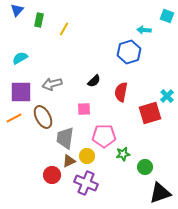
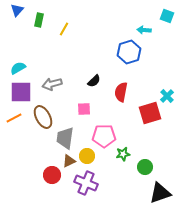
cyan semicircle: moved 2 px left, 10 px down
